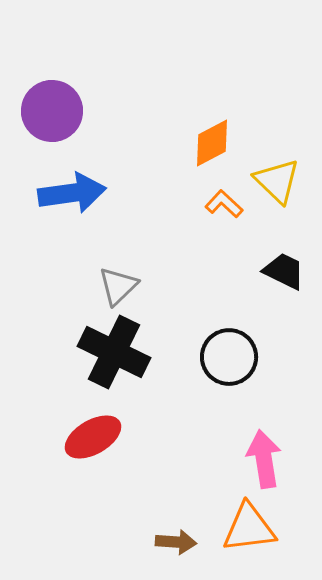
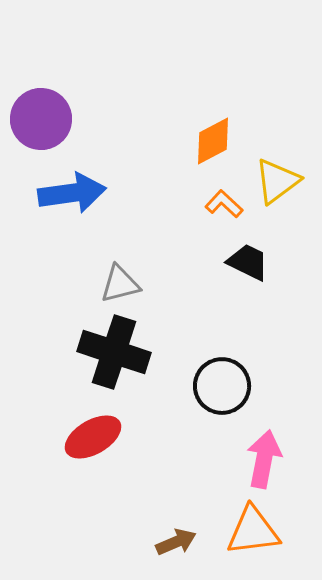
purple circle: moved 11 px left, 8 px down
orange diamond: moved 1 px right, 2 px up
yellow triangle: rotated 39 degrees clockwise
black trapezoid: moved 36 px left, 9 px up
gray triangle: moved 2 px right, 2 px up; rotated 30 degrees clockwise
black cross: rotated 8 degrees counterclockwise
black circle: moved 7 px left, 29 px down
pink arrow: rotated 20 degrees clockwise
orange triangle: moved 4 px right, 3 px down
brown arrow: rotated 27 degrees counterclockwise
